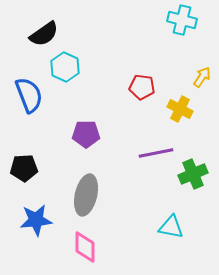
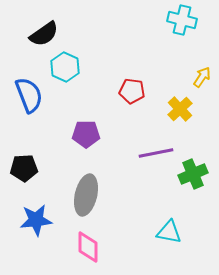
red pentagon: moved 10 px left, 4 px down
yellow cross: rotated 20 degrees clockwise
cyan triangle: moved 2 px left, 5 px down
pink diamond: moved 3 px right
